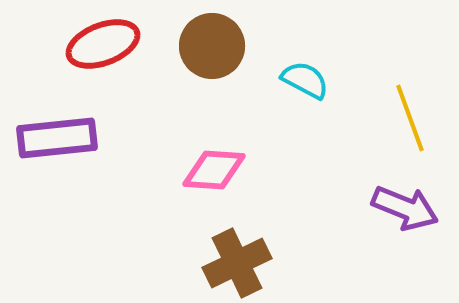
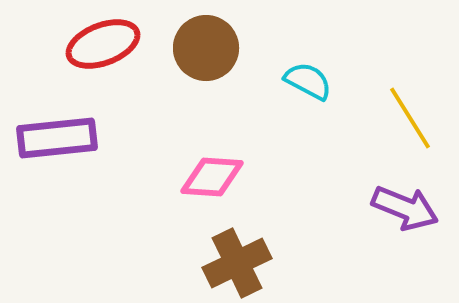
brown circle: moved 6 px left, 2 px down
cyan semicircle: moved 3 px right, 1 px down
yellow line: rotated 12 degrees counterclockwise
pink diamond: moved 2 px left, 7 px down
